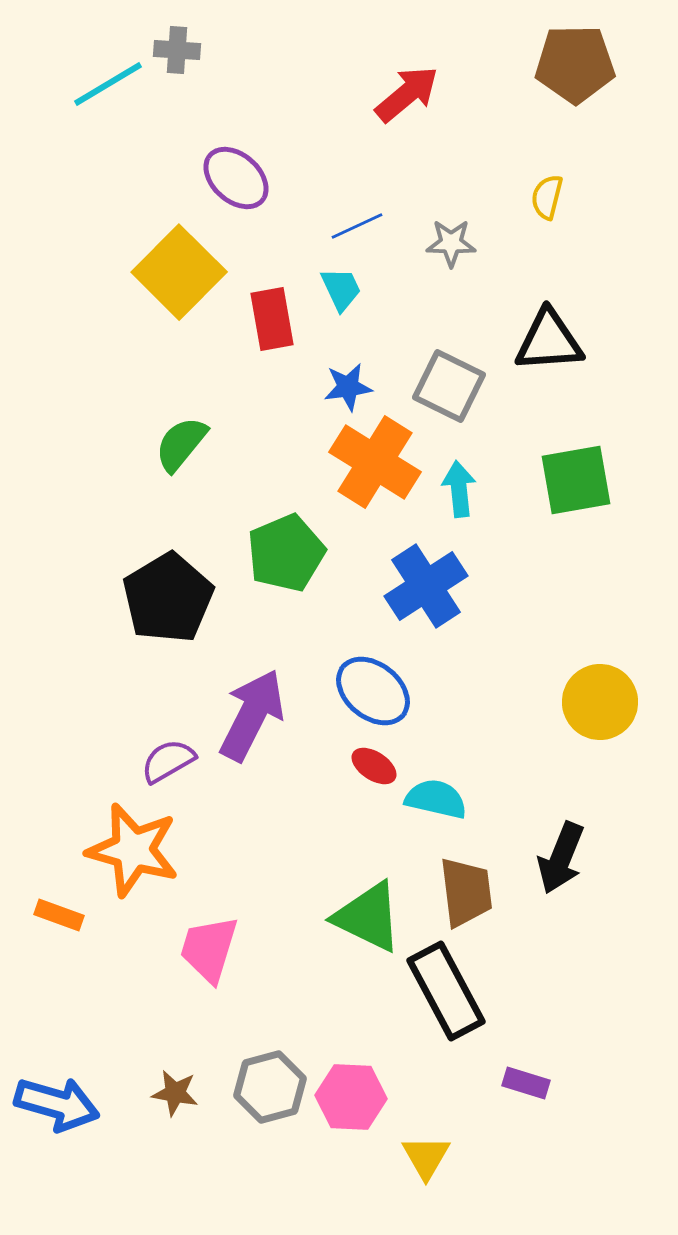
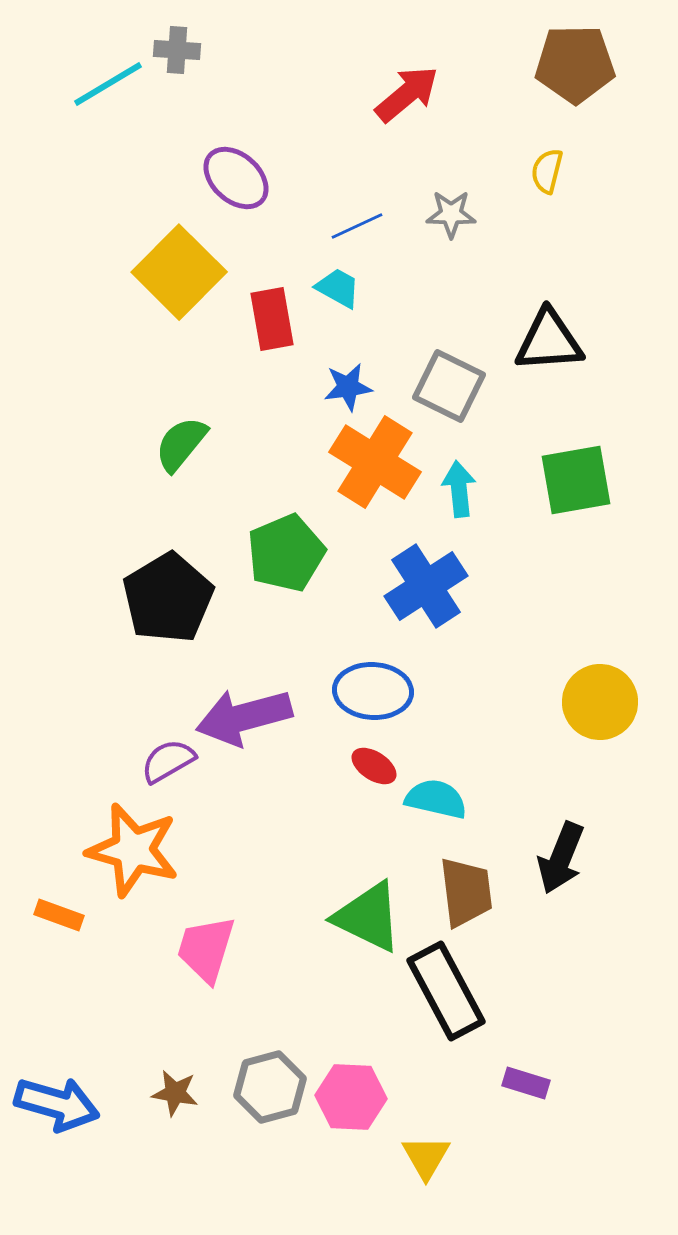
yellow semicircle: moved 26 px up
gray star: moved 29 px up
cyan trapezoid: moved 3 px left, 1 px up; rotated 36 degrees counterclockwise
blue ellipse: rotated 36 degrees counterclockwise
purple arrow: moved 8 px left, 2 px down; rotated 132 degrees counterclockwise
pink trapezoid: moved 3 px left
